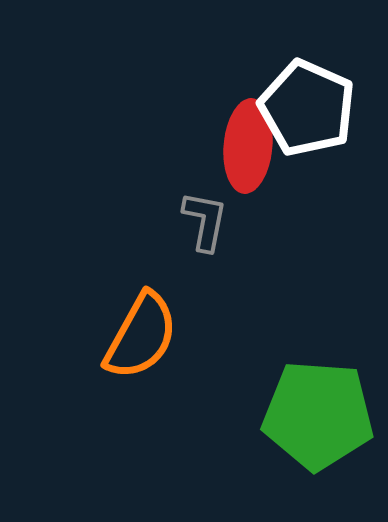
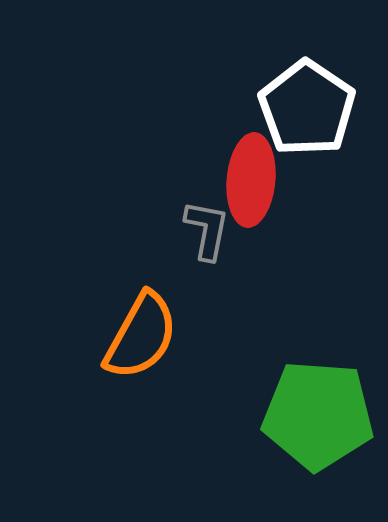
white pentagon: rotated 10 degrees clockwise
red ellipse: moved 3 px right, 34 px down
gray L-shape: moved 2 px right, 9 px down
